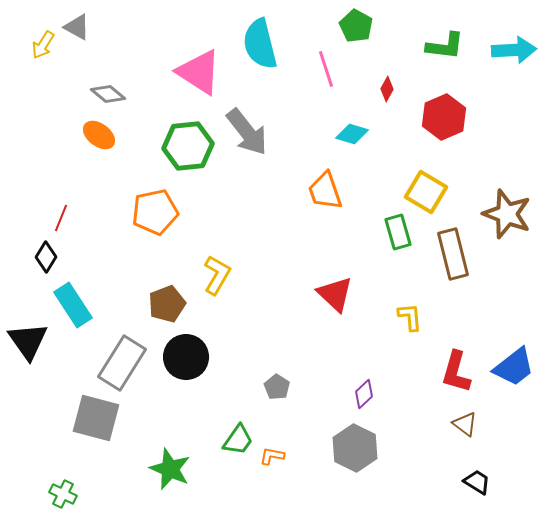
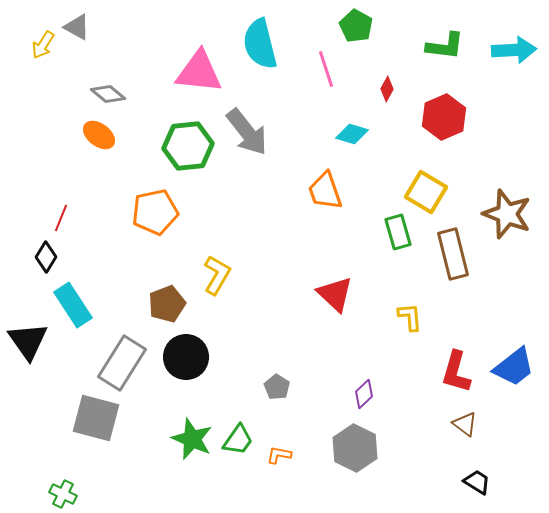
pink triangle at (199, 72): rotated 27 degrees counterclockwise
orange L-shape at (272, 456): moved 7 px right, 1 px up
green star at (170, 469): moved 22 px right, 30 px up
